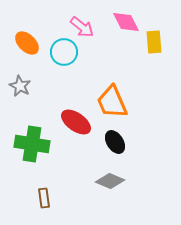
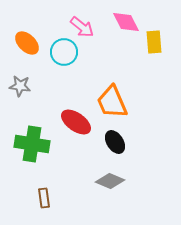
gray star: rotated 20 degrees counterclockwise
